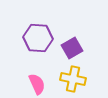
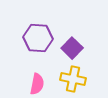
purple square: rotated 15 degrees counterclockwise
pink semicircle: rotated 35 degrees clockwise
